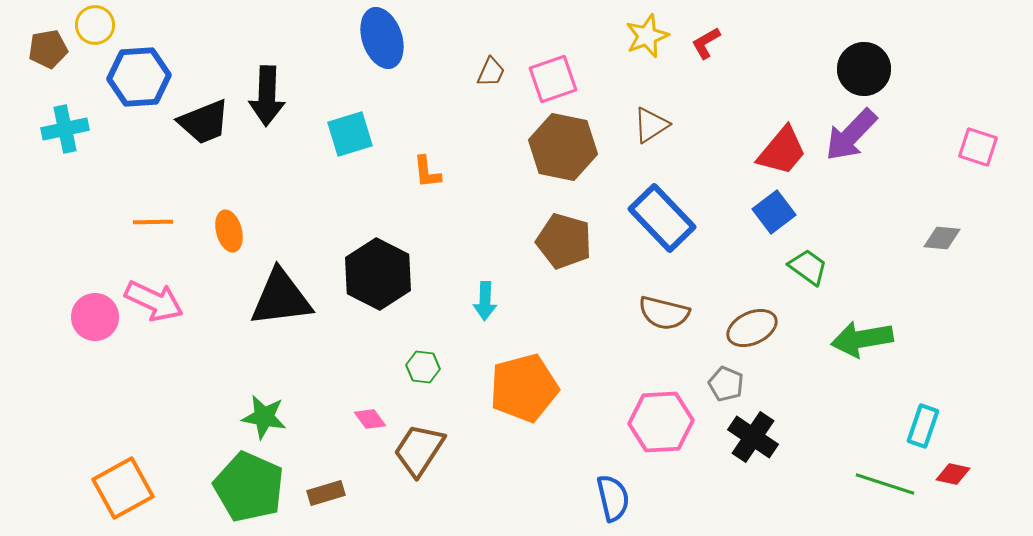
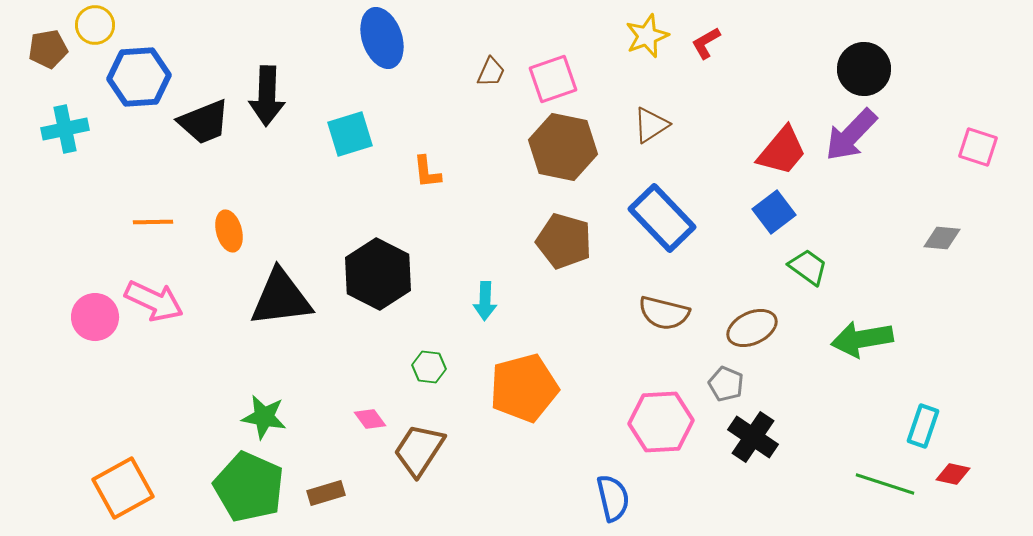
green hexagon at (423, 367): moved 6 px right
